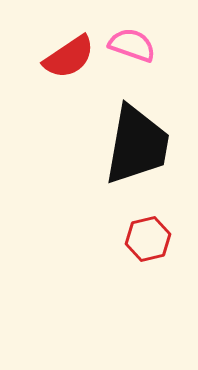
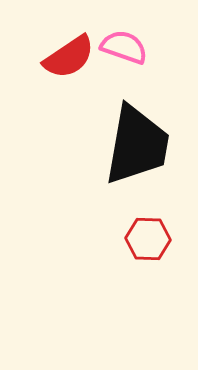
pink semicircle: moved 8 px left, 2 px down
red hexagon: rotated 15 degrees clockwise
